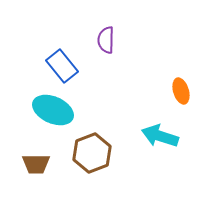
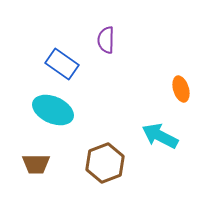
blue rectangle: moved 2 px up; rotated 16 degrees counterclockwise
orange ellipse: moved 2 px up
cyan arrow: rotated 9 degrees clockwise
brown hexagon: moved 13 px right, 10 px down
